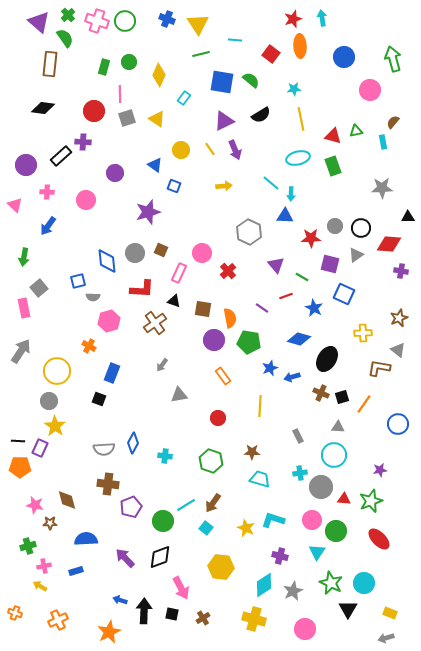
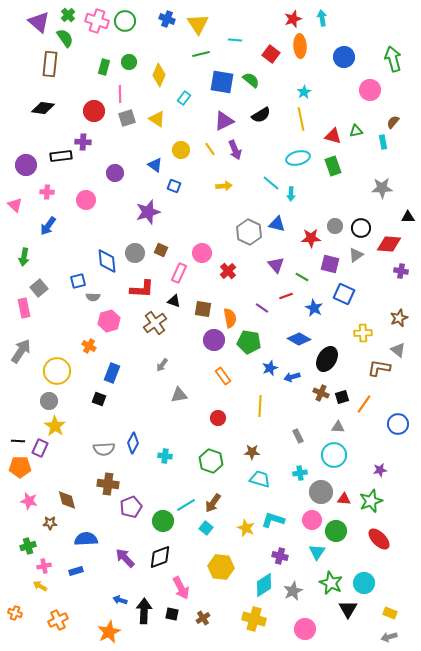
cyan star at (294, 89): moved 10 px right, 3 px down; rotated 24 degrees counterclockwise
black rectangle at (61, 156): rotated 35 degrees clockwise
blue triangle at (285, 216): moved 8 px left, 8 px down; rotated 12 degrees clockwise
blue diamond at (299, 339): rotated 15 degrees clockwise
gray circle at (321, 487): moved 5 px down
pink star at (35, 505): moved 6 px left, 4 px up
gray arrow at (386, 638): moved 3 px right, 1 px up
